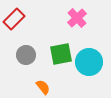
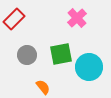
gray circle: moved 1 px right
cyan circle: moved 5 px down
